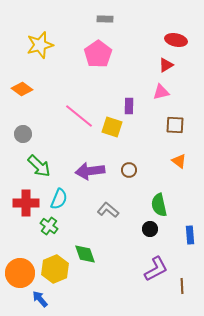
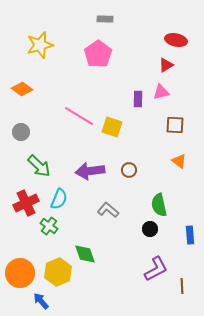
purple rectangle: moved 9 px right, 7 px up
pink line: rotated 8 degrees counterclockwise
gray circle: moved 2 px left, 2 px up
red cross: rotated 25 degrees counterclockwise
yellow hexagon: moved 3 px right, 3 px down
blue arrow: moved 1 px right, 2 px down
